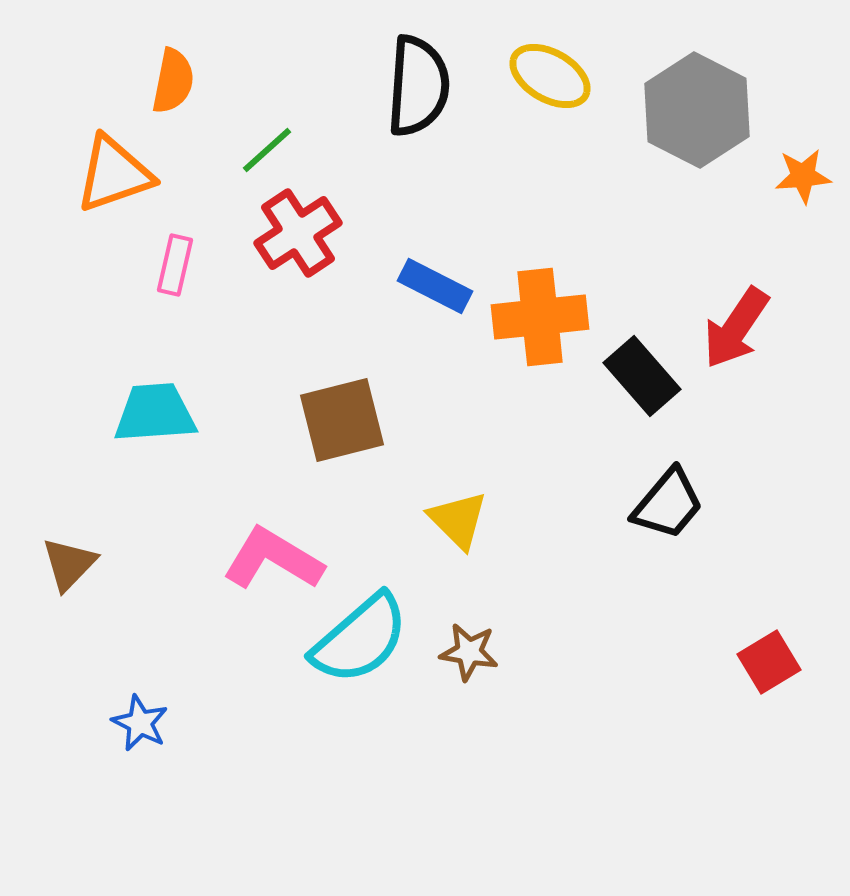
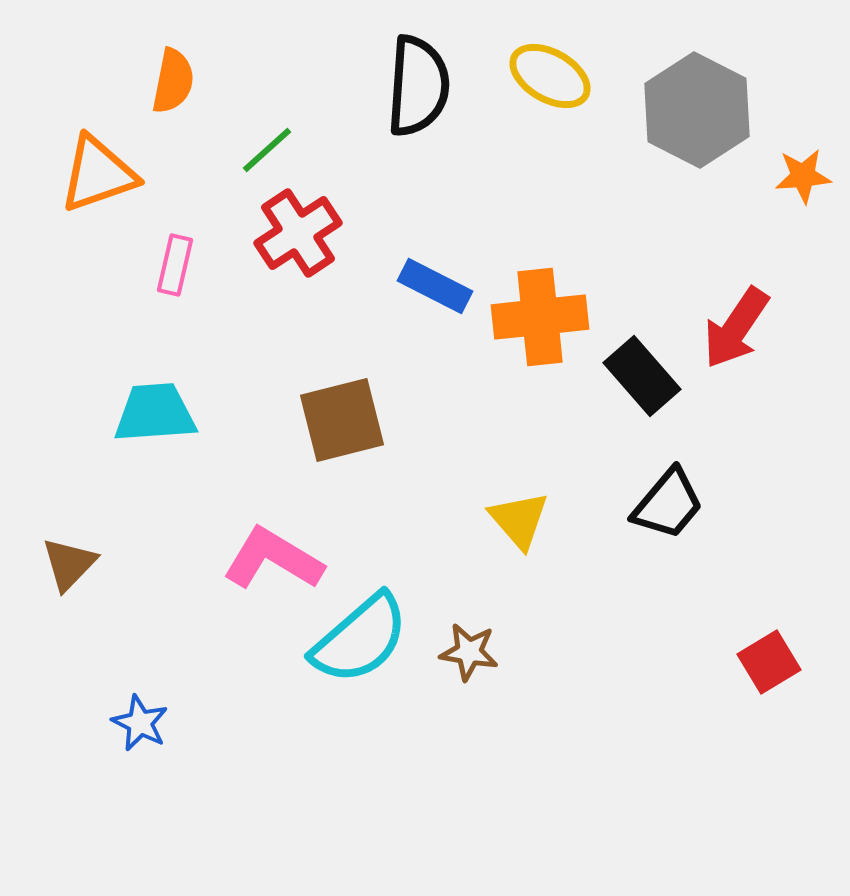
orange triangle: moved 16 px left
yellow triangle: moved 61 px right; rotated 4 degrees clockwise
